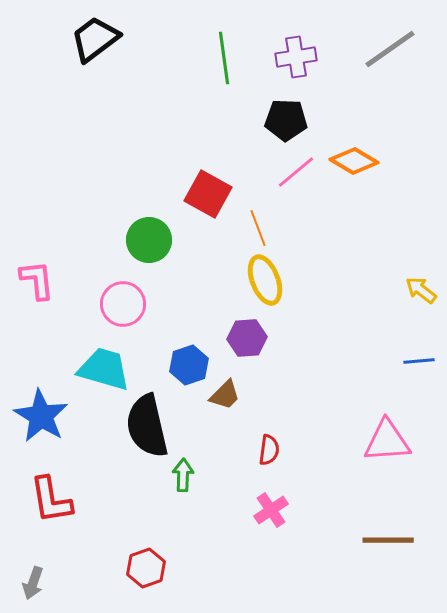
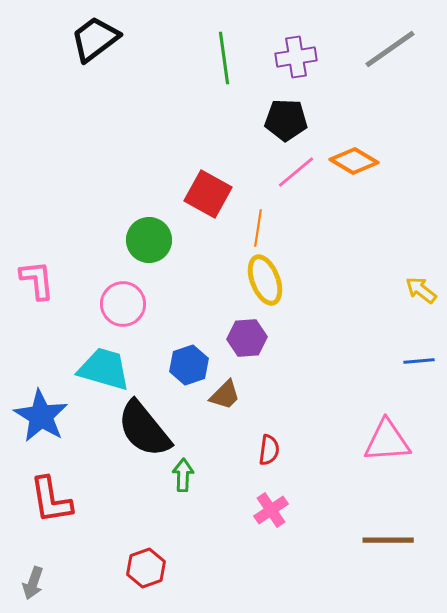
orange line: rotated 30 degrees clockwise
black semicircle: moved 3 px left, 3 px down; rotated 26 degrees counterclockwise
